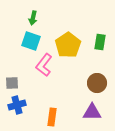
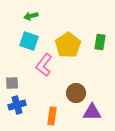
green arrow: moved 2 px left, 2 px up; rotated 64 degrees clockwise
cyan square: moved 2 px left
brown circle: moved 21 px left, 10 px down
orange rectangle: moved 1 px up
